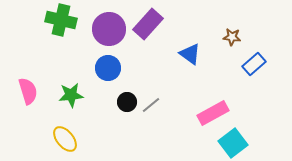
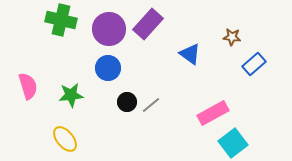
pink semicircle: moved 5 px up
